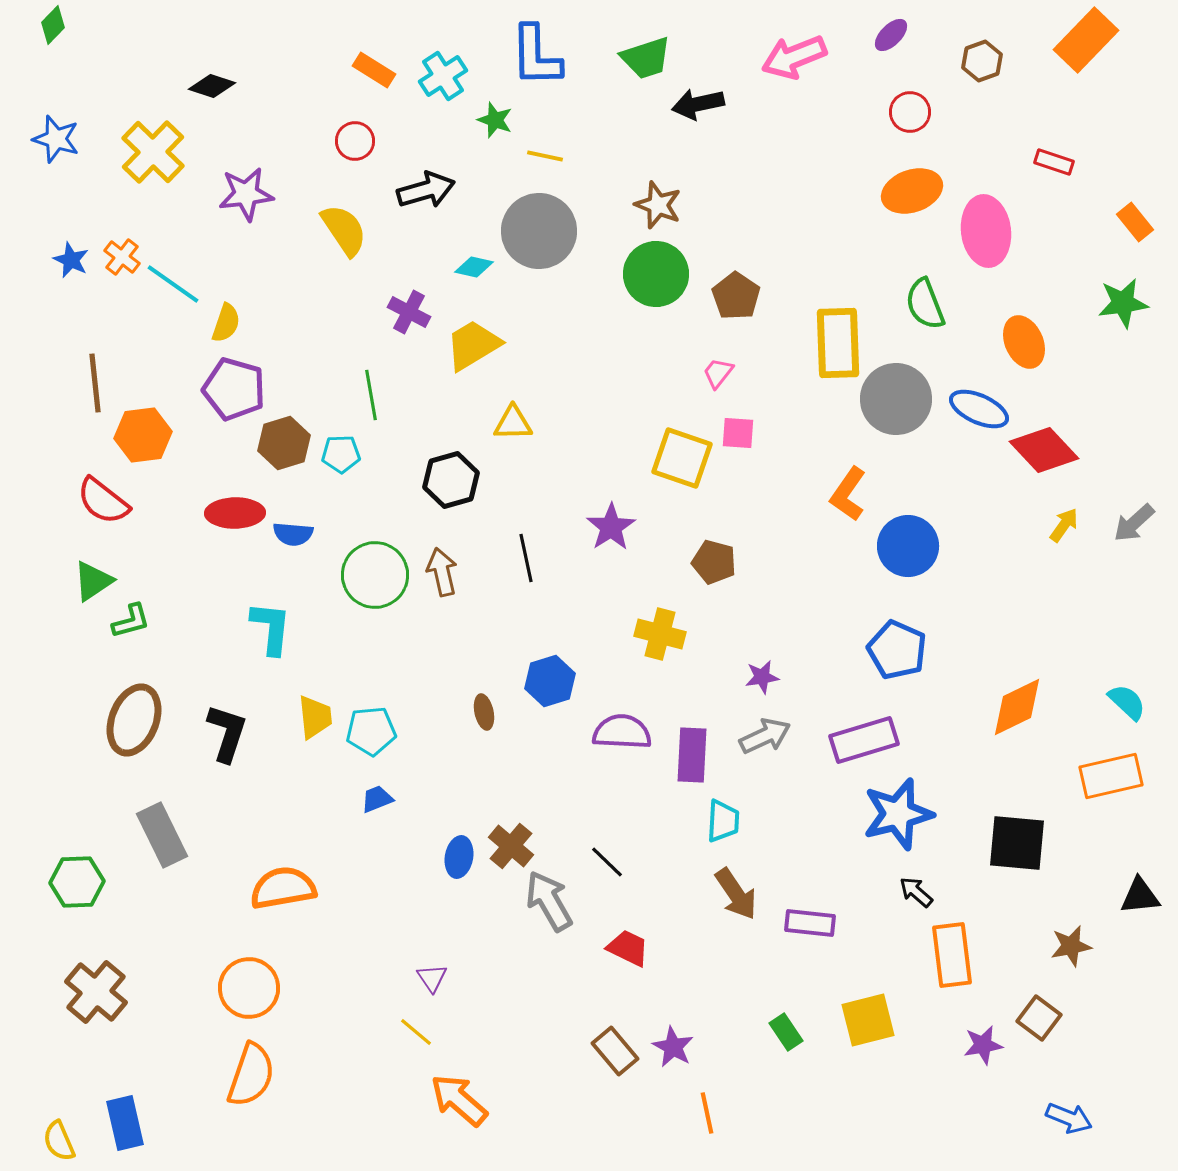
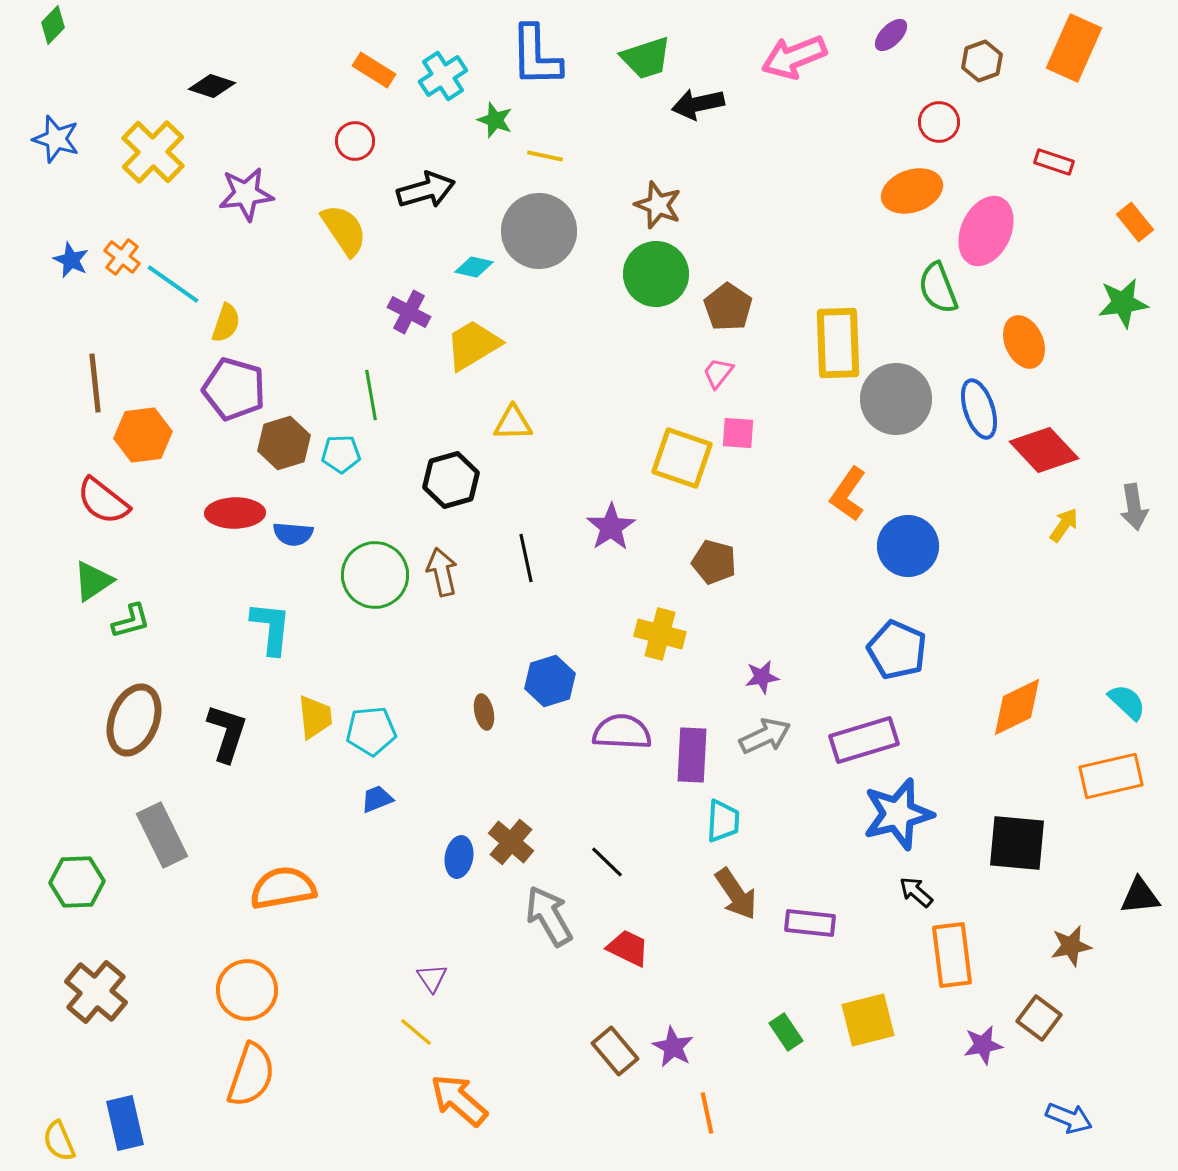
orange rectangle at (1086, 40): moved 12 px left, 8 px down; rotated 20 degrees counterclockwise
red circle at (910, 112): moved 29 px right, 10 px down
pink ellipse at (986, 231): rotated 32 degrees clockwise
brown pentagon at (736, 296): moved 8 px left, 11 px down
green semicircle at (925, 304): moved 13 px right, 16 px up
blue ellipse at (979, 409): rotated 48 degrees clockwise
gray arrow at (1134, 523): moved 16 px up; rotated 57 degrees counterclockwise
brown cross at (511, 846): moved 4 px up
gray arrow at (549, 901): moved 15 px down
orange circle at (249, 988): moved 2 px left, 2 px down
